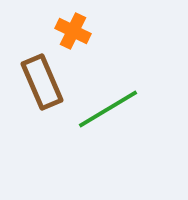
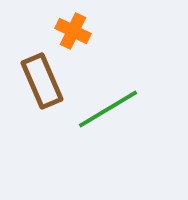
brown rectangle: moved 1 px up
